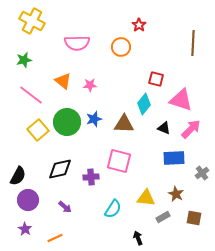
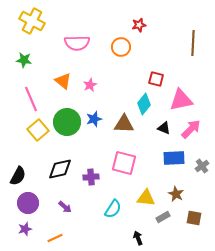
red star: rotated 24 degrees clockwise
green star: rotated 21 degrees clockwise
pink star: rotated 24 degrees counterclockwise
pink line: moved 4 px down; rotated 30 degrees clockwise
pink triangle: rotated 30 degrees counterclockwise
pink square: moved 5 px right, 2 px down
gray cross: moved 7 px up
purple circle: moved 3 px down
purple star: rotated 24 degrees clockwise
